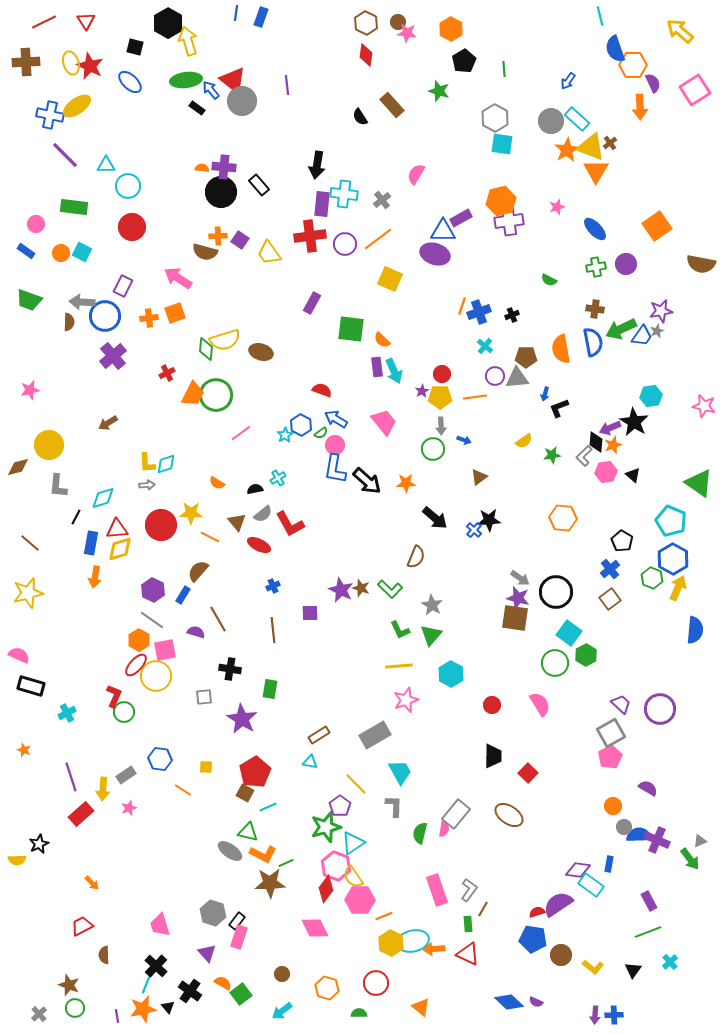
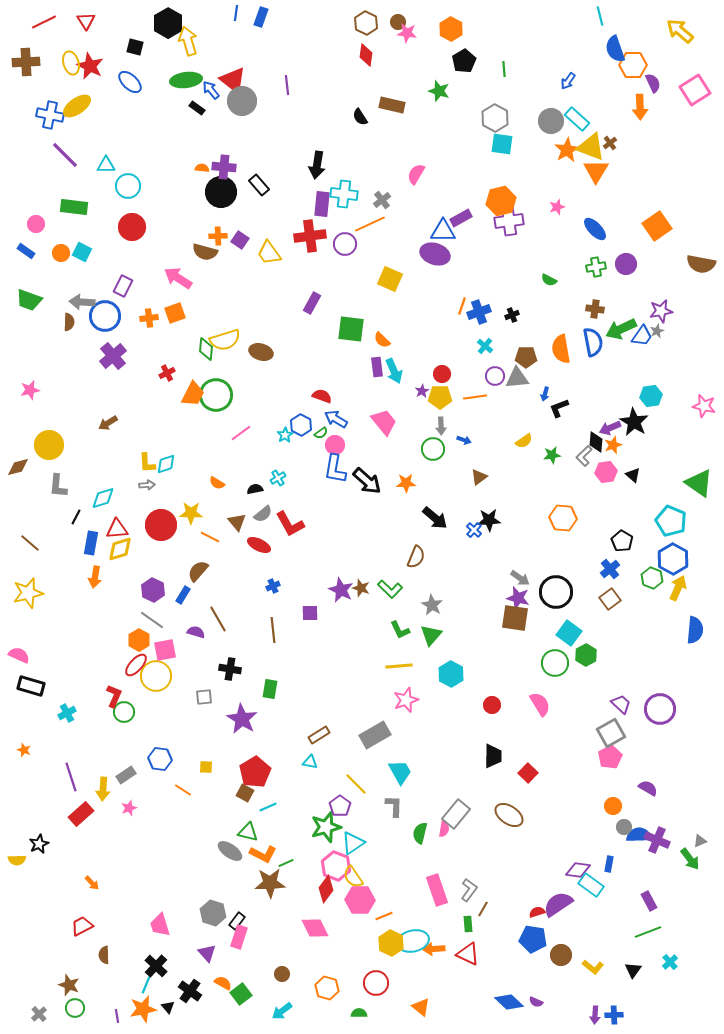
brown rectangle at (392, 105): rotated 35 degrees counterclockwise
orange line at (378, 239): moved 8 px left, 15 px up; rotated 12 degrees clockwise
red semicircle at (322, 390): moved 6 px down
